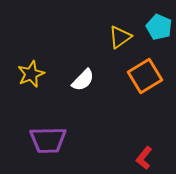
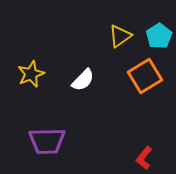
cyan pentagon: moved 9 px down; rotated 15 degrees clockwise
yellow triangle: moved 1 px up
purple trapezoid: moved 1 px left, 1 px down
